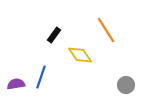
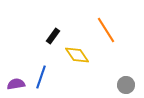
black rectangle: moved 1 px left, 1 px down
yellow diamond: moved 3 px left
